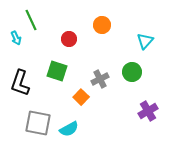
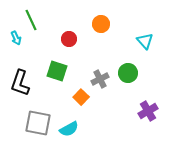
orange circle: moved 1 px left, 1 px up
cyan triangle: rotated 24 degrees counterclockwise
green circle: moved 4 px left, 1 px down
